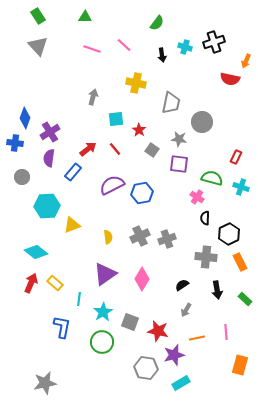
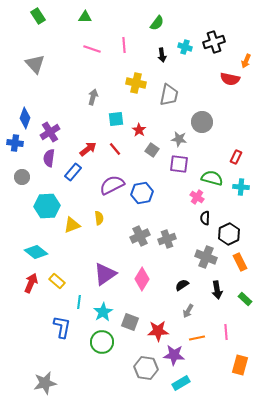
pink line at (124, 45): rotated 42 degrees clockwise
gray triangle at (38, 46): moved 3 px left, 18 px down
gray trapezoid at (171, 103): moved 2 px left, 8 px up
cyan cross at (241, 187): rotated 14 degrees counterclockwise
yellow semicircle at (108, 237): moved 9 px left, 19 px up
gray cross at (206, 257): rotated 15 degrees clockwise
yellow rectangle at (55, 283): moved 2 px right, 2 px up
cyan line at (79, 299): moved 3 px down
gray arrow at (186, 310): moved 2 px right, 1 px down
red star at (158, 331): rotated 15 degrees counterclockwise
purple star at (174, 355): rotated 20 degrees clockwise
